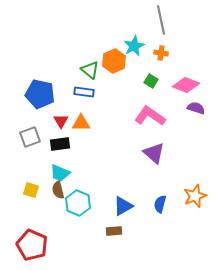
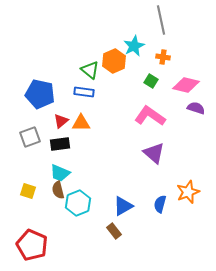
orange cross: moved 2 px right, 4 px down
pink diamond: rotated 8 degrees counterclockwise
red triangle: rotated 21 degrees clockwise
yellow square: moved 3 px left, 1 px down
orange star: moved 7 px left, 4 px up
cyan hexagon: rotated 15 degrees clockwise
brown rectangle: rotated 56 degrees clockwise
